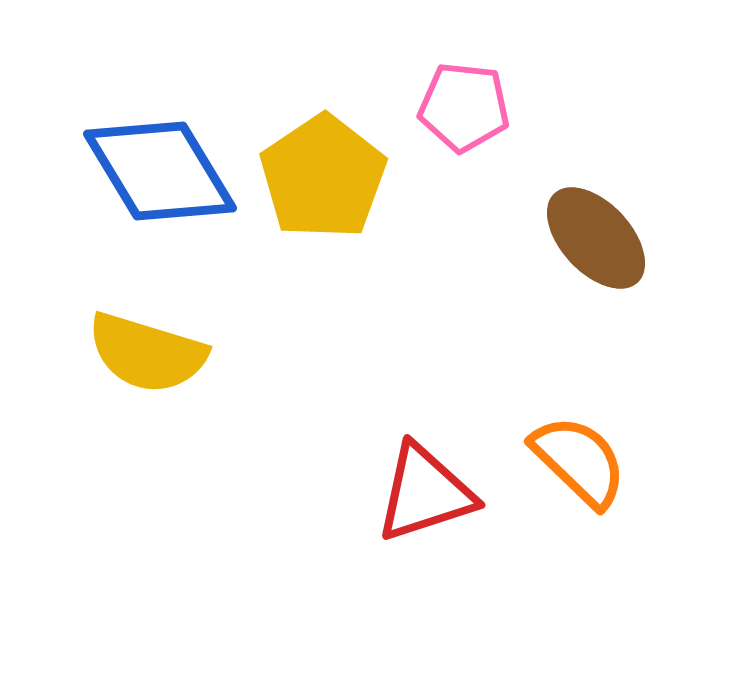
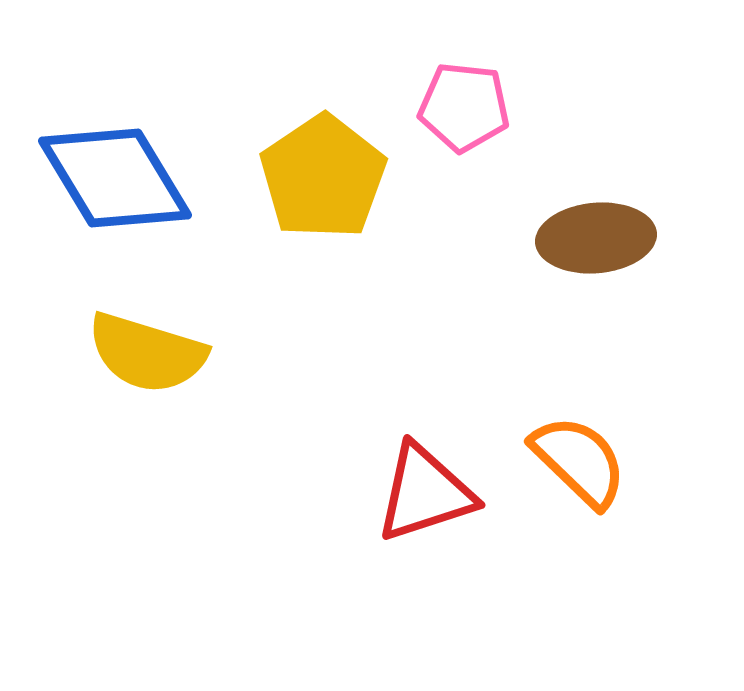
blue diamond: moved 45 px left, 7 px down
brown ellipse: rotated 52 degrees counterclockwise
